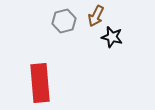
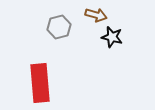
brown arrow: moved 1 px up; rotated 100 degrees counterclockwise
gray hexagon: moved 5 px left, 6 px down
